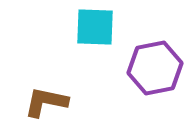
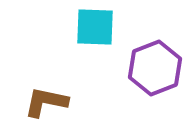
purple hexagon: rotated 10 degrees counterclockwise
